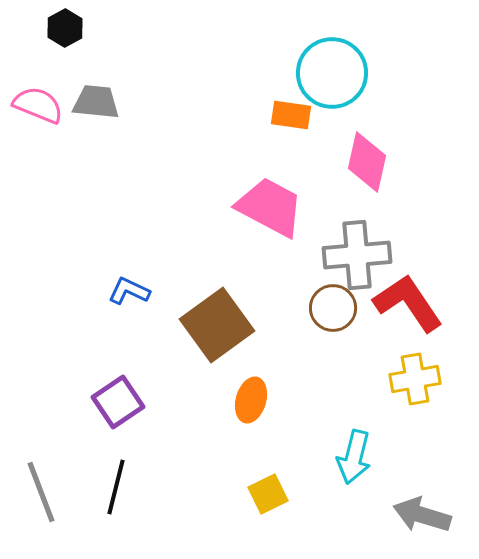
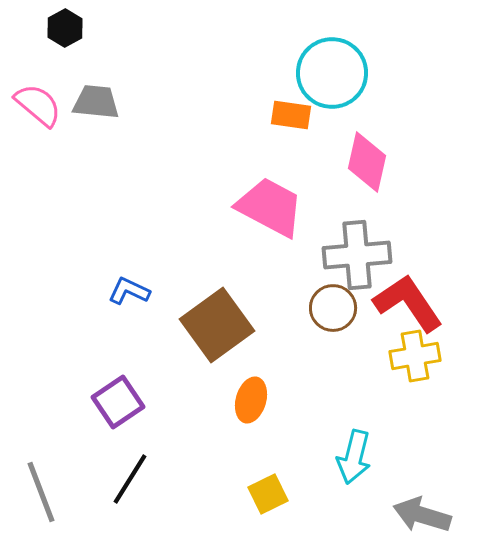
pink semicircle: rotated 18 degrees clockwise
yellow cross: moved 23 px up
black line: moved 14 px right, 8 px up; rotated 18 degrees clockwise
